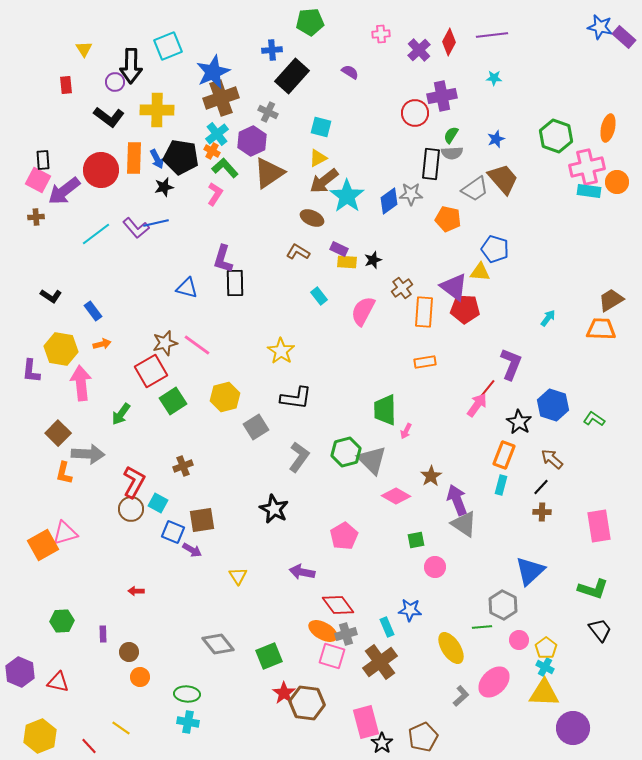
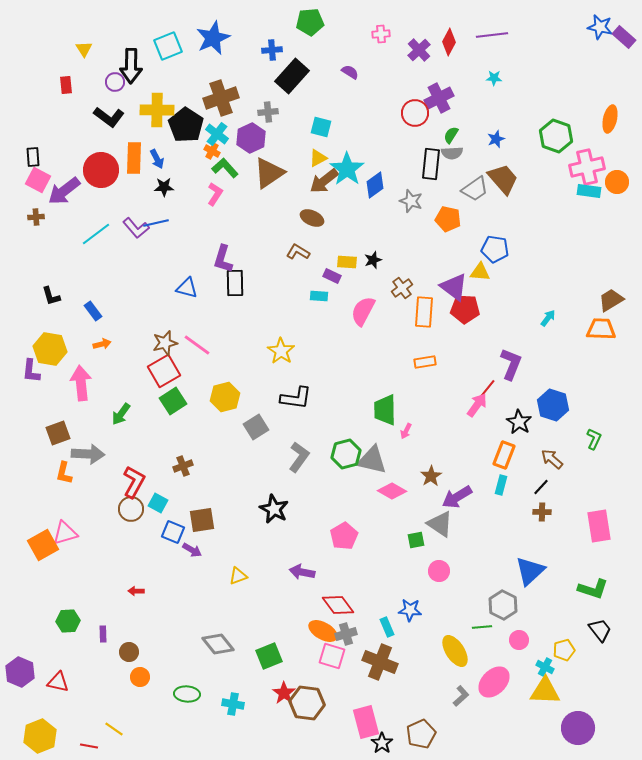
blue star at (213, 72): moved 34 px up
purple cross at (442, 96): moved 3 px left, 2 px down; rotated 16 degrees counterclockwise
gray cross at (268, 112): rotated 30 degrees counterclockwise
orange ellipse at (608, 128): moved 2 px right, 9 px up
cyan cross at (217, 134): rotated 15 degrees counterclockwise
purple hexagon at (252, 141): moved 1 px left, 3 px up
black pentagon at (181, 157): moved 5 px right, 32 px up; rotated 24 degrees clockwise
black rectangle at (43, 160): moved 10 px left, 3 px up
black star at (164, 187): rotated 12 degrees clockwise
gray star at (411, 194): moved 7 px down; rotated 20 degrees clockwise
cyan star at (347, 196): moved 27 px up
blue diamond at (389, 201): moved 14 px left, 16 px up
purple rectangle at (339, 249): moved 7 px left, 27 px down
blue pentagon at (495, 249): rotated 8 degrees counterclockwise
black L-shape at (51, 296): rotated 40 degrees clockwise
cyan rectangle at (319, 296): rotated 48 degrees counterclockwise
yellow hexagon at (61, 349): moved 11 px left
red square at (151, 371): moved 13 px right
green L-shape at (594, 419): moved 20 px down; rotated 80 degrees clockwise
brown square at (58, 433): rotated 25 degrees clockwise
green hexagon at (346, 452): moved 2 px down
gray triangle at (372, 460): rotated 32 degrees counterclockwise
pink diamond at (396, 496): moved 4 px left, 5 px up
purple arrow at (457, 500): moved 3 px up; rotated 100 degrees counterclockwise
gray triangle at (464, 524): moved 24 px left
pink circle at (435, 567): moved 4 px right, 4 px down
yellow triangle at (238, 576): rotated 42 degrees clockwise
green hexagon at (62, 621): moved 6 px right
yellow ellipse at (451, 648): moved 4 px right, 3 px down
yellow pentagon at (546, 648): moved 18 px right, 2 px down; rotated 20 degrees clockwise
brown cross at (380, 662): rotated 32 degrees counterclockwise
yellow triangle at (544, 693): moved 1 px right, 2 px up
cyan cross at (188, 722): moved 45 px right, 18 px up
yellow line at (121, 728): moved 7 px left, 1 px down
purple circle at (573, 728): moved 5 px right
brown pentagon at (423, 737): moved 2 px left, 3 px up
red line at (89, 746): rotated 36 degrees counterclockwise
